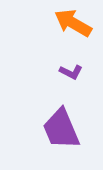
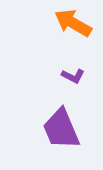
purple L-shape: moved 2 px right, 4 px down
